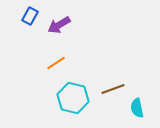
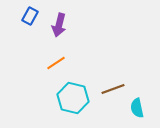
purple arrow: rotated 45 degrees counterclockwise
